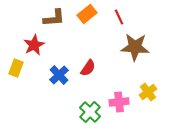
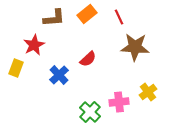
red semicircle: moved 9 px up; rotated 12 degrees clockwise
